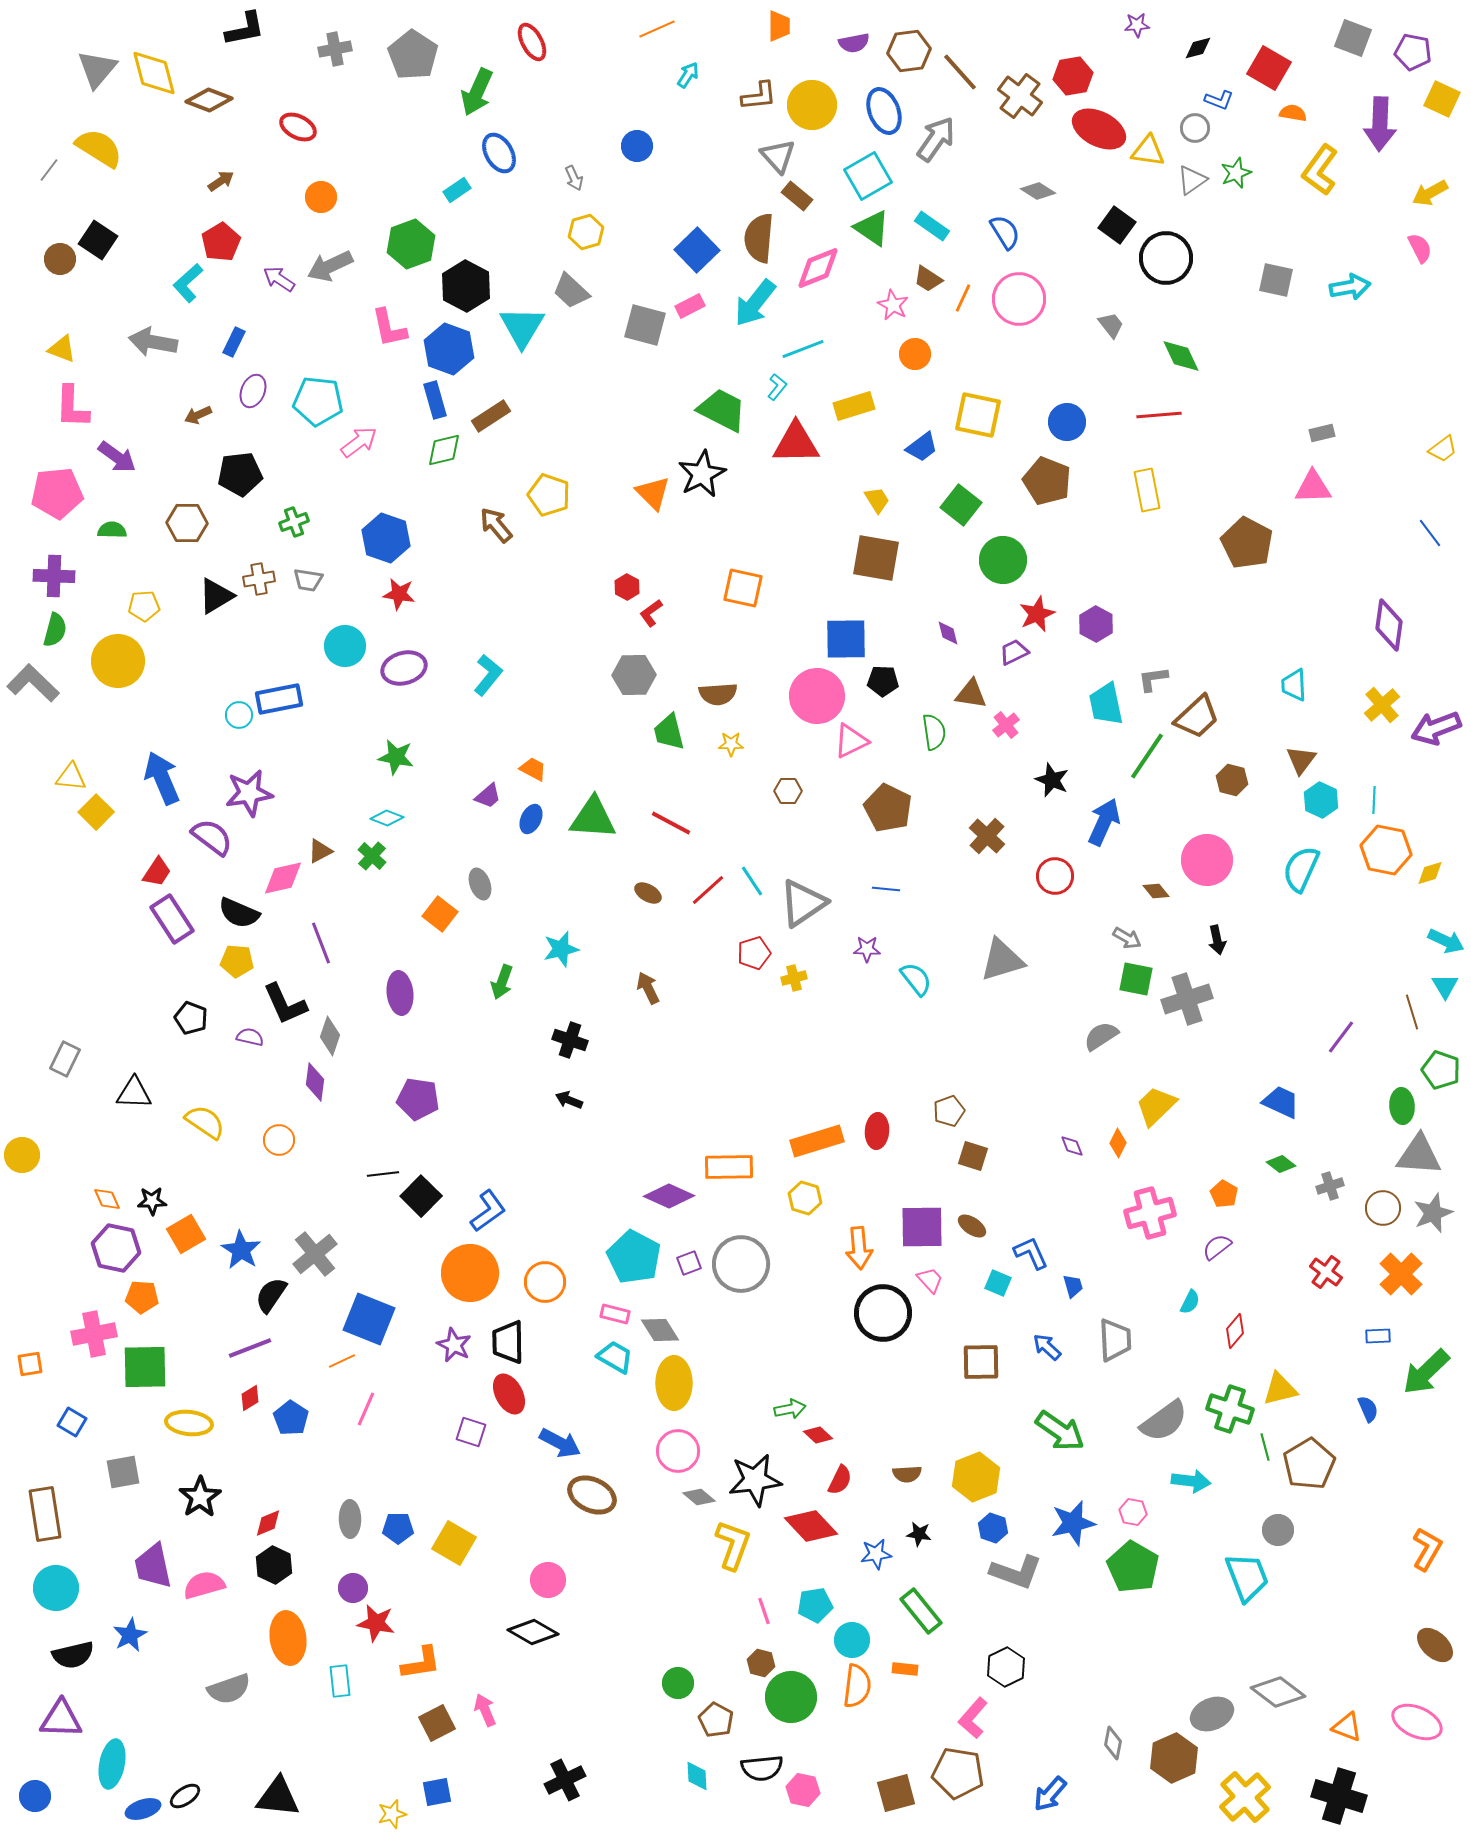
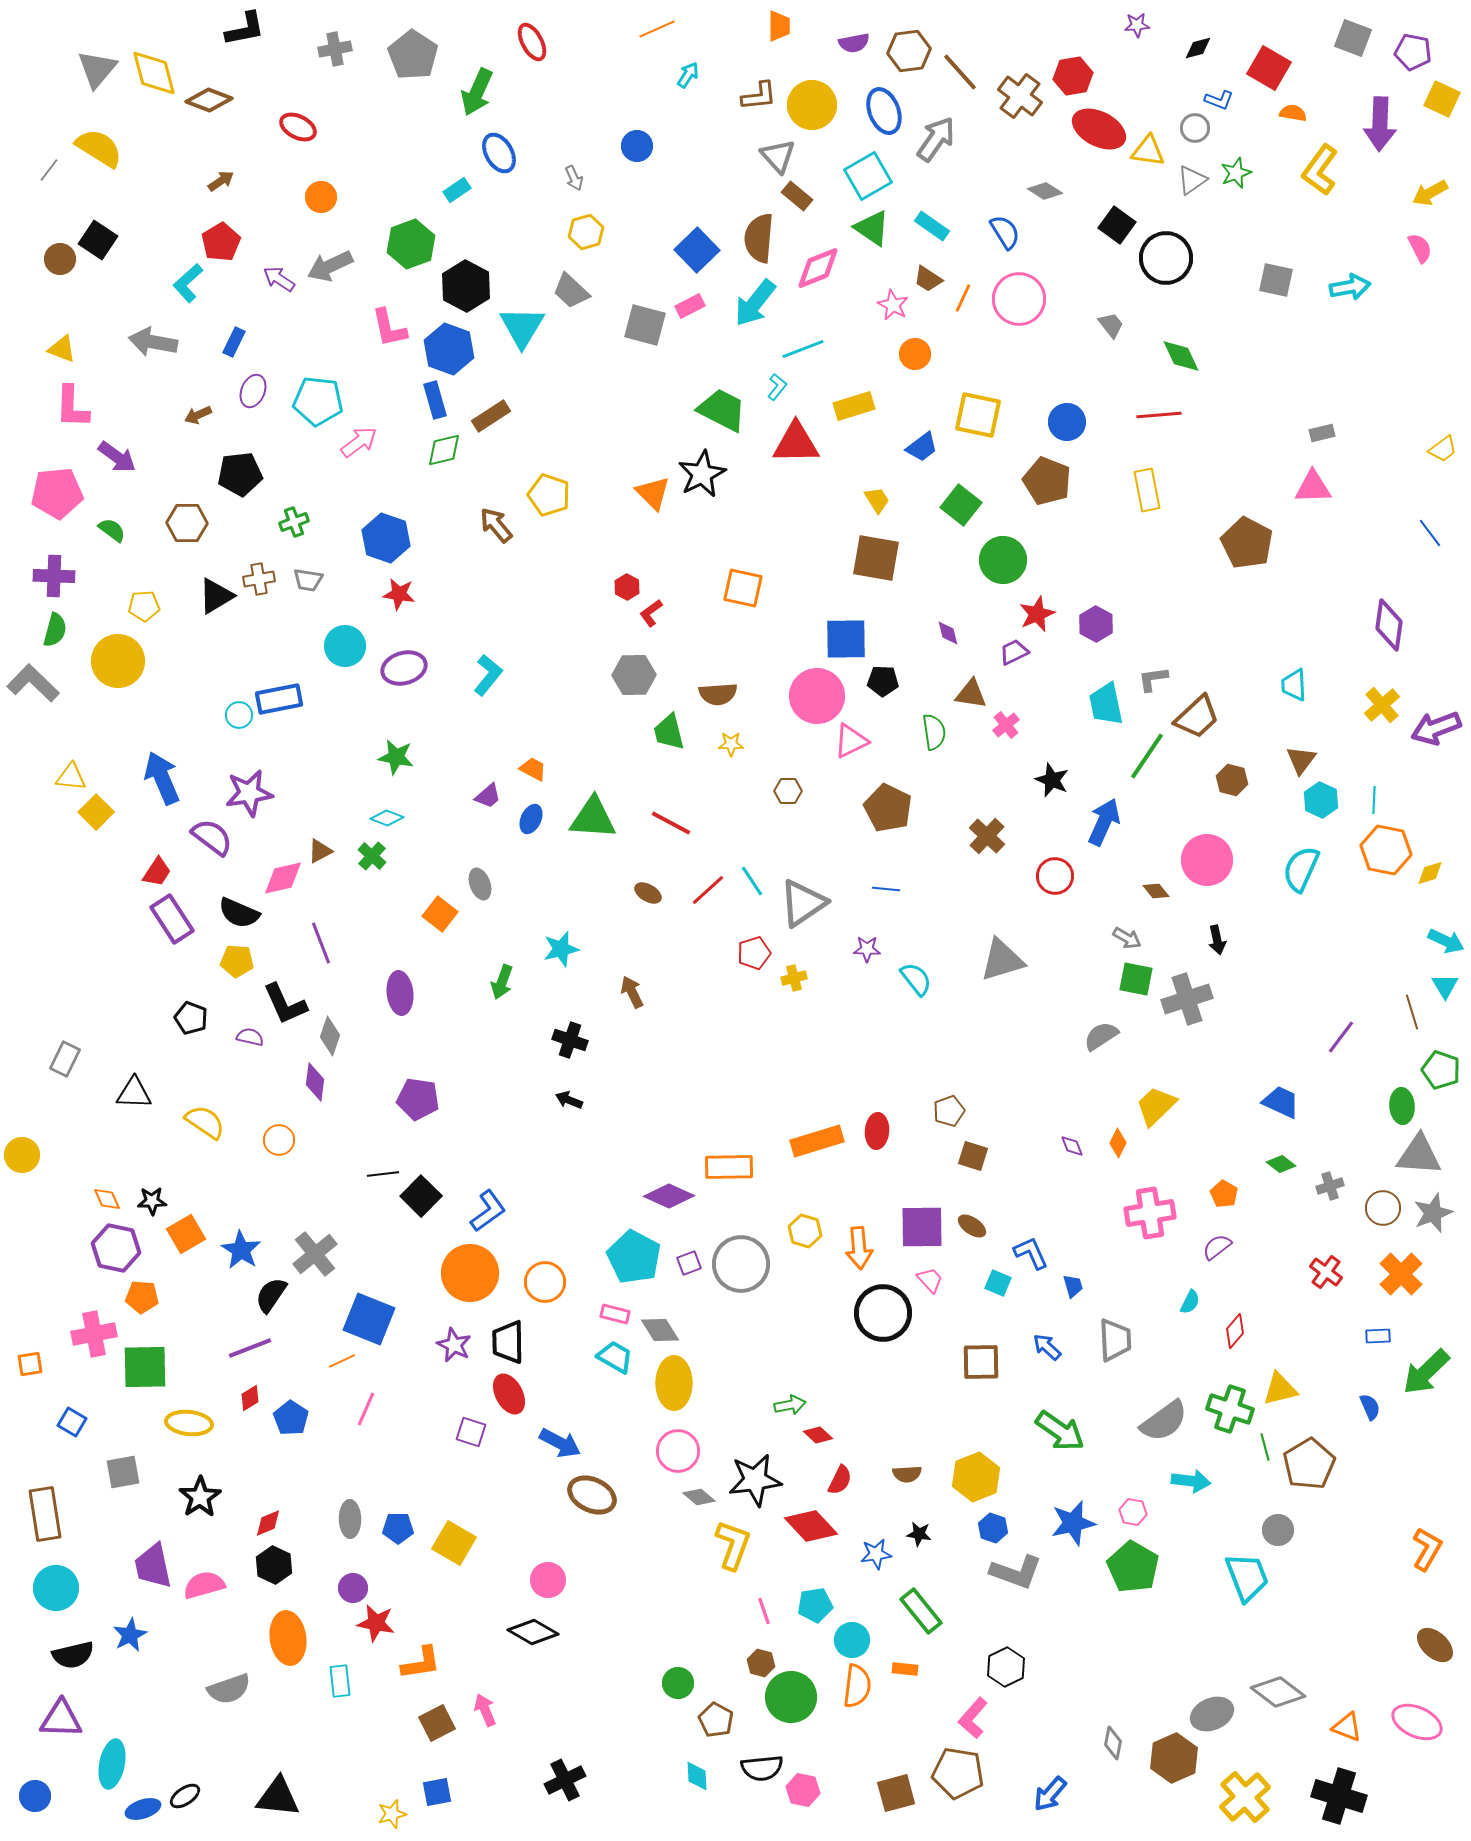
gray diamond at (1038, 191): moved 7 px right
green semicircle at (112, 530): rotated 36 degrees clockwise
brown arrow at (648, 988): moved 16 px left, 4 px down
yellow hexagon at (805, 1198): moved 33 px down
pink cross at (1150, 1213): rotated 6 degrees clockwise
green arrow at (790, 1409): moved 4 px up
blue semicircle at (1368, 1409): moved 2 px right, 2 px up
